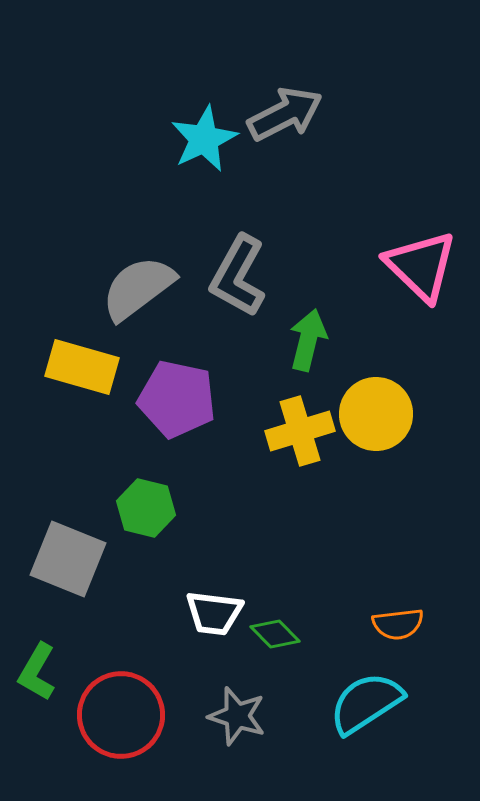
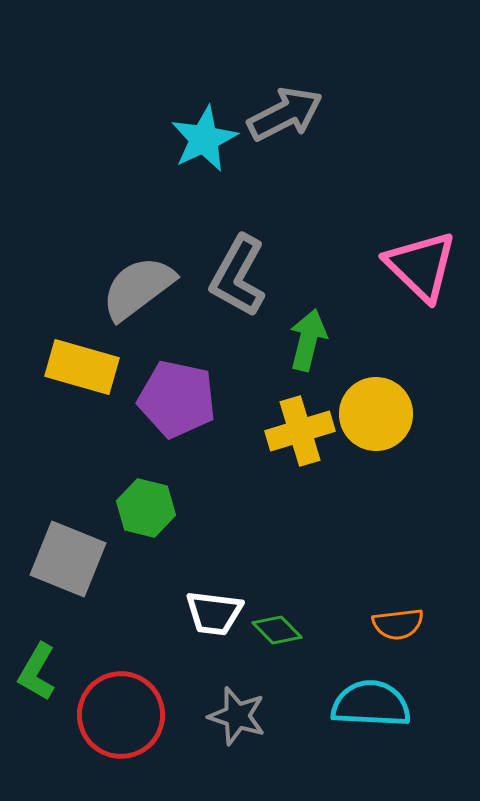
green diamond: moved 2 px right, 4 px up
cyan semicircle: moved 5 px right, 1 px down; rotated 36 degrees clockwise
